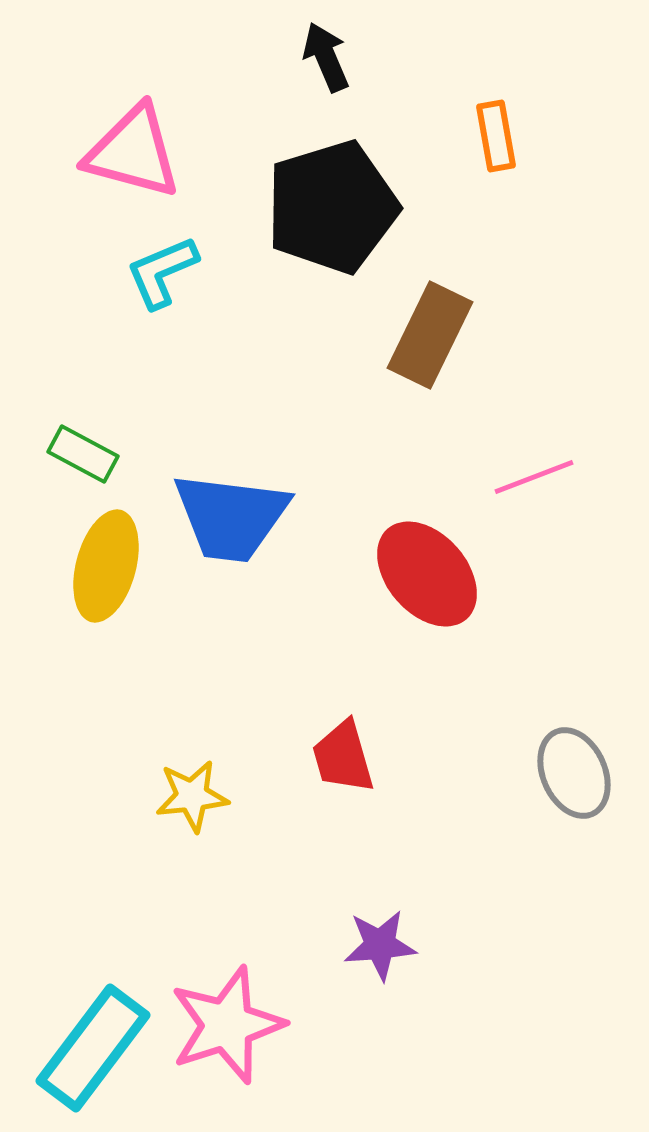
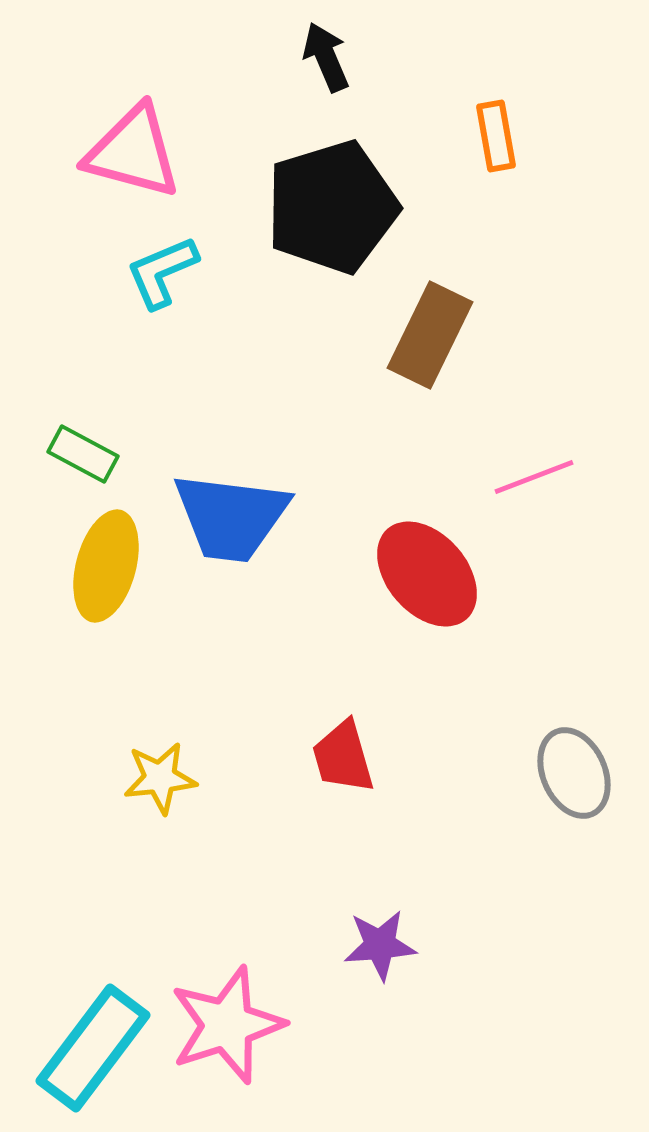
yellow star: moved 32 px left, 18 px up
